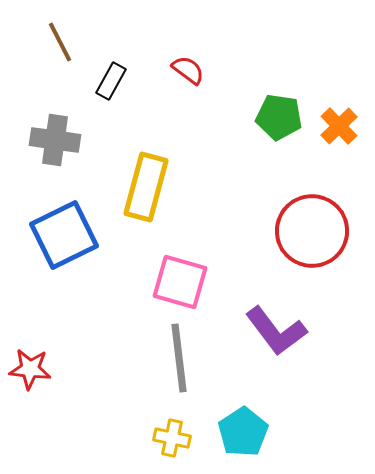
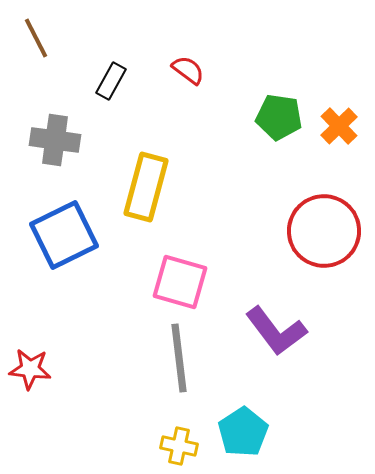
brown line: moved 24 px left, 4 px up
red circle: moved 12 px right
yellow cross: moved 7 px right, 8 px down
